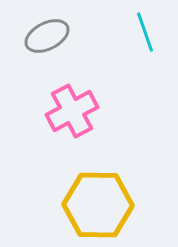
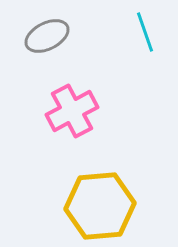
yellow hexagon: moved 2 px right, 1 px down; rotated 6 degrees counterclockwise
